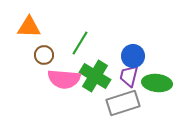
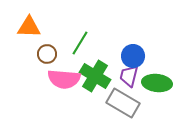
brown circle: moved 3 px right, 1 px up
gray rectangle: rotated 48 degrees clockwise
